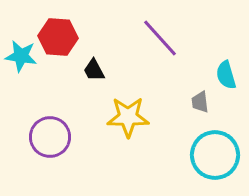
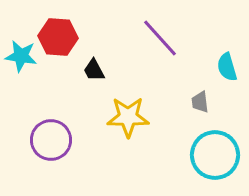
cyan semicircle: moved 1 px right, 8 px up
purple circle: moved 1 px right, 3 px down
